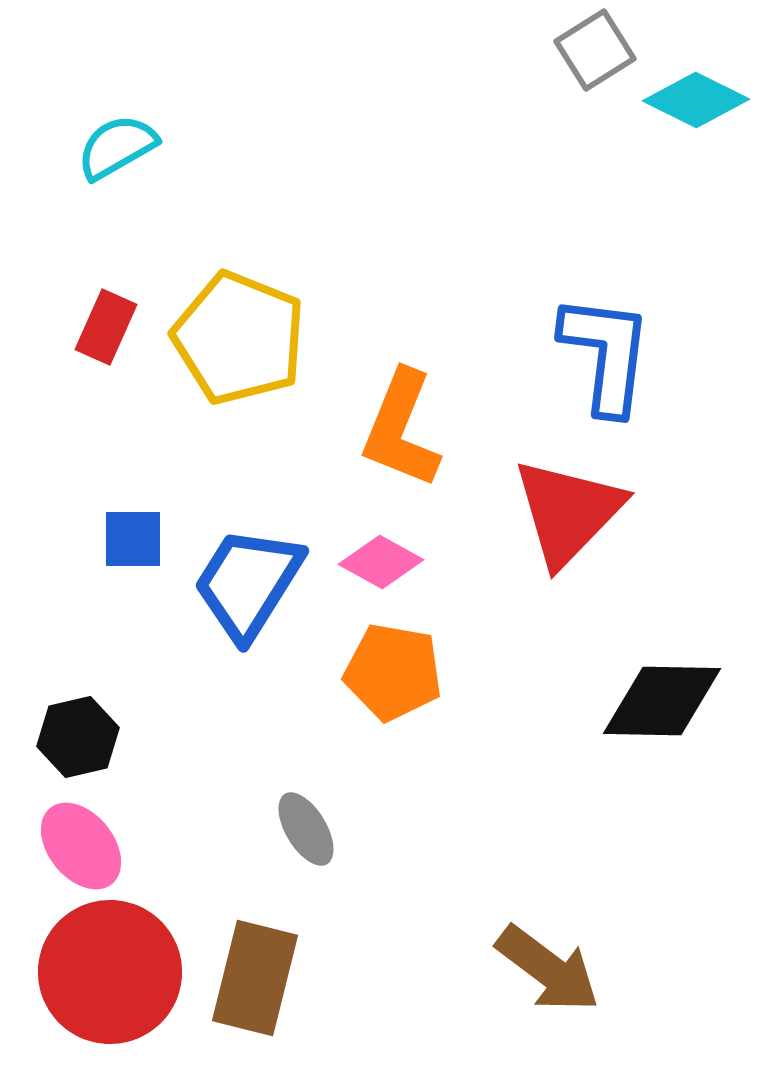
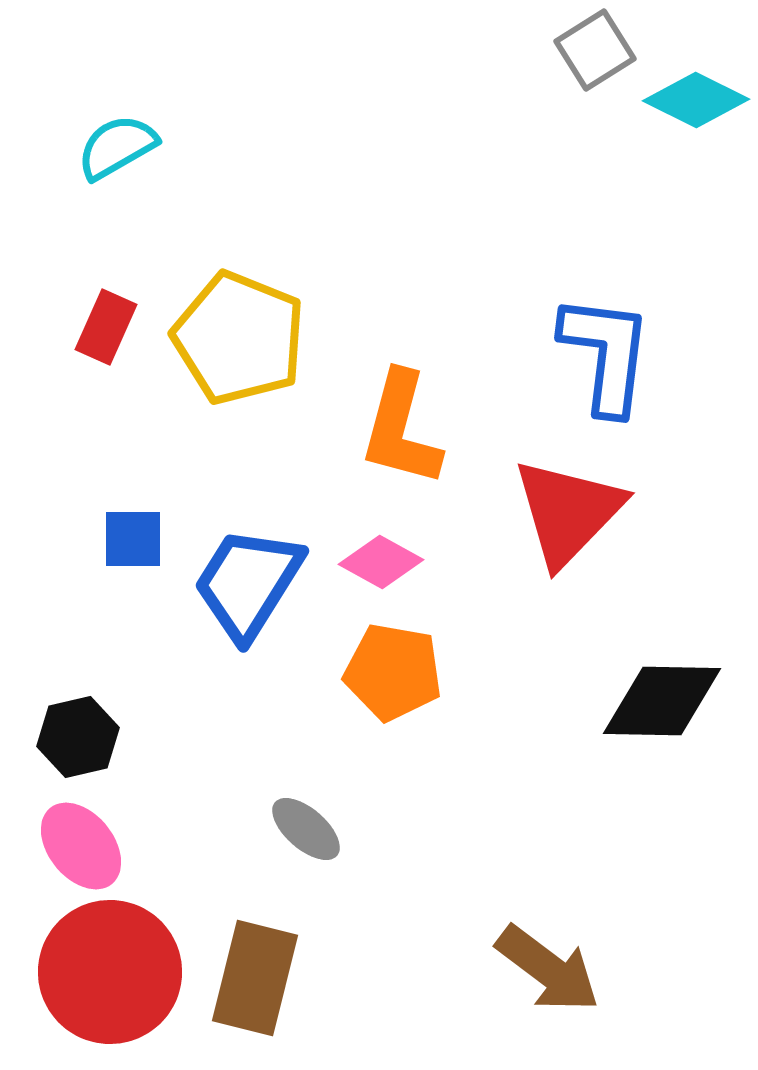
orange L-shape: rotated 7 degrees counterclockwise
gray ellipse: rotated 18 degrees counterclockwise
